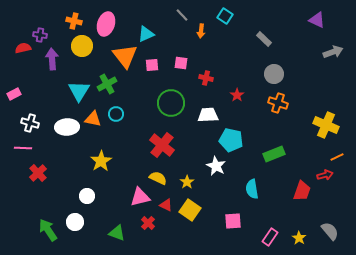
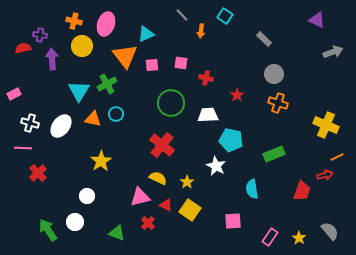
white ellipse at (67, 127): moved 6 px left, 1 px up; rotated 50 degrees counterclockwise
